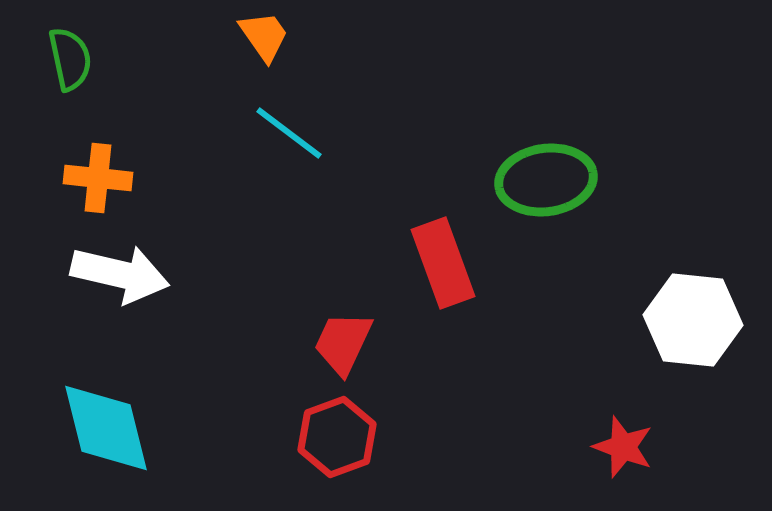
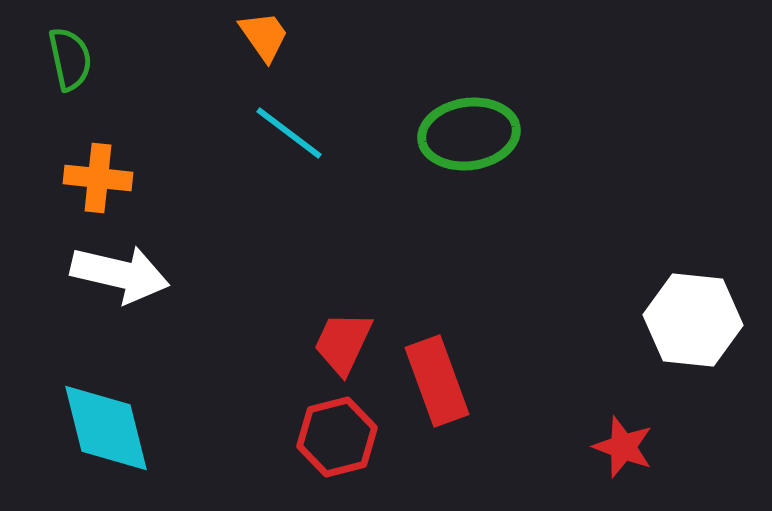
green ellipse: moved 77 px left, 46 px up
red rectangle: moved 6 px left, 118 px down
red hexagon: rotated 6 degrees clockwise
